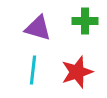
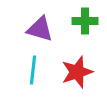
purple triangle: moved 2 px right, 1 px down
